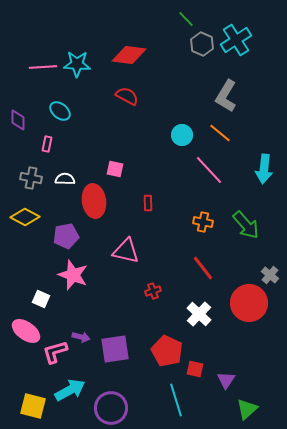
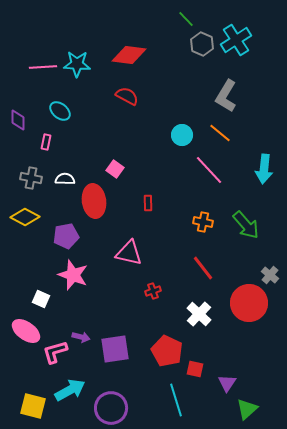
pink rectangle at (47, 144): moved 1 px left, 2 px up
pink square at (115, 169): rotated 24 degrees clockwise
pink triangle at (126, 251): moved 3 px right, 2 px down
purple triangle at (226, 380): moved 1 px right, 3 px down
